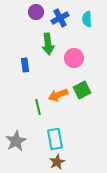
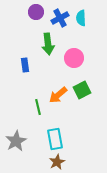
cyan semicircle: moved 6 px left, 1 px up
orange arrow: rotated 18 degrees counterclockwise
